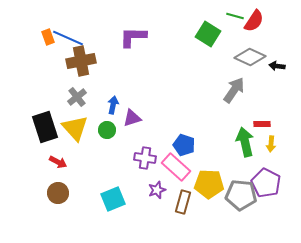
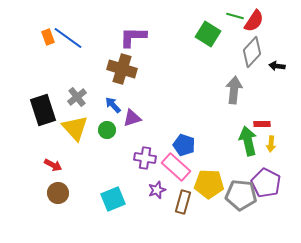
blue line: rotated 12 degrees clockwise
gray diamond: moved 2 px right, 5 px up; rotated 72 degrees counterclockwise
brown cross: moved 41 px right, 8 px down; rotated 28 degrees clockwise
gray arrow: rotated 28 degrees counterclockwise
blue arrow: rotated 54 degrees counterclockwise
black rectangle: moved 2 px left, 17 px up
green arrow: moved 3 px right, 1 px up
red arrow: moved 5 px left, 3 px down
